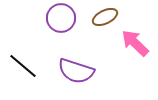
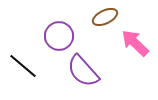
purple circle: moved 2 px left, 18 px down
purple semicircle: moved 7 px right; rotated 30 degrees clockwise
